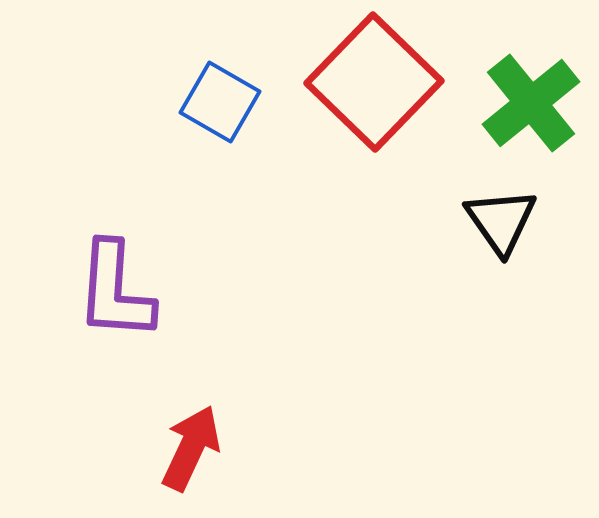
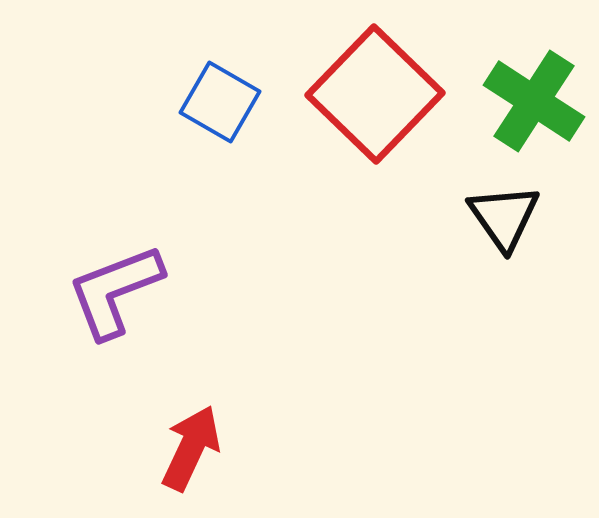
red square: moved 1 px right, 12 px down
green cross: moved 3 px right, 2 px up; rotated 18 degrees counterclockwise
black triangle: moved 3 px right, 4 px up
purple L-shape: rotated 65 degrees clockwise
